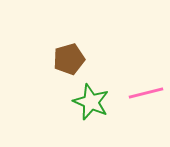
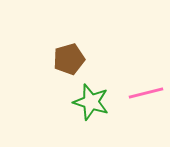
green star: rotated 6 degrees counterclockwise
